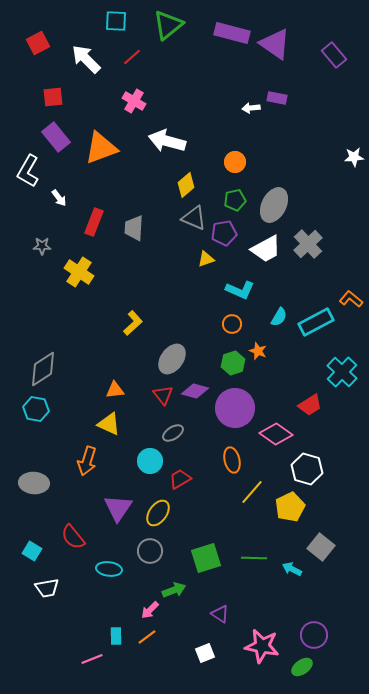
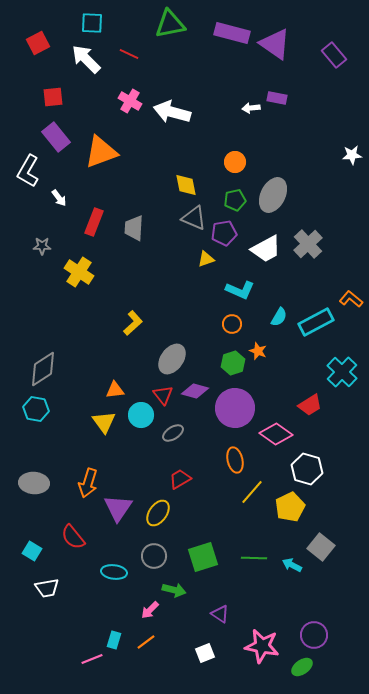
cyan square at (116, 21): moved 24 px left, 2 px down
green triangle at (168, 25): moved 2 px right, 1 px up; rotated 28 degrees clockwise
red line at (132, 57): moved 3 px left, 3 px up; rotated 66 degrees clockwise
pink cross at (134, 101): moved 4 px left
white arrow at (167, 141): moved 5 px right, 29 px up
orange triangle at (101, 148): moved 4 px down
white star at (354, 157): moved 2 px left, 2 px up
yellow diamond at (186, 185): rotated 60 degrees counterclockwise
gray ellipse at (274, 205): moved 1 px left, 10 px up
yellow triangle at (109, 424): moved 5 px left, 2 px up; rotated 30 degrees clockwise
orange ellipse at (232, 460): moved 3 px right
orange arrow at (87, 461): moved 1 px right, 22 px down
cyan circle at (150, 461): moved 9 px left, 46 px up
gray circle at (150, 551): moved 4 px right, 5 px down
green square at (206, 558): moved 3 px left, 1 px up
cyan ellipse at (109, 569): moved 5 px right, 3 px down
cyan arrow at (292, 569): moved 4 px up
green arrow at (174, 590): rotated 35 degrees clockwise
cyan rectangle at (116, 636): moved 2 px left, 4 px down; rotated 18 degrees clockwise
orange line at (147, 637): moved 1 px left, 5 px down
